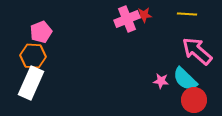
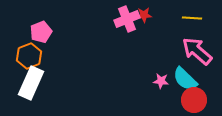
yellow line: moved 5 px right, 4 px down
orange hexagon: moved 4 px left; rotated 25 degrees counterclockwise
